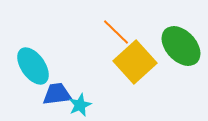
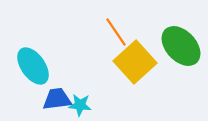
orange line: rotated 12 degrees clockwise
blue trapezoid: moved 5 px down
cyan star: rotated 30 degrees clockwise
